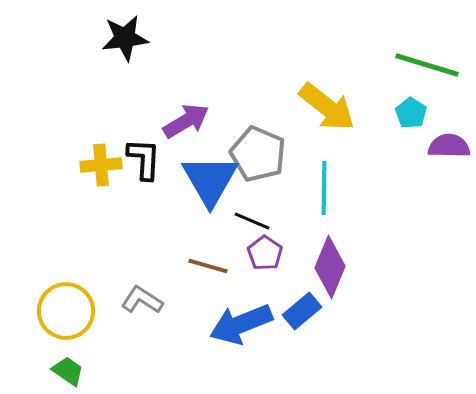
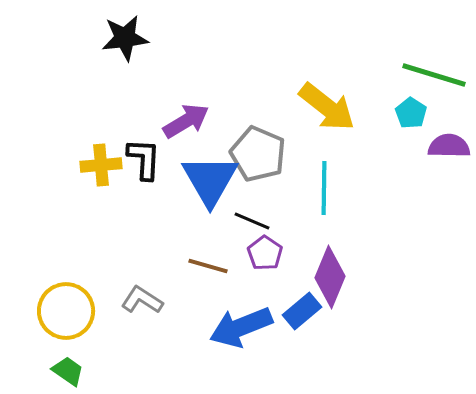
green line: moved 7 px right, 10 px down
purple diamond: moved 10 px down
blue arrow: moved 3 px down
